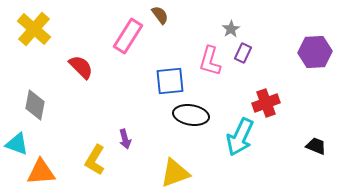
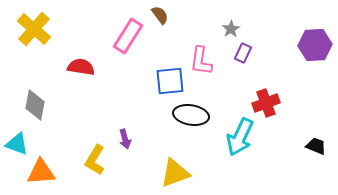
purple hexagon: moved 7 px up
pink L-shape: moved 9 px left; rotated 8 degrees counterclockwise
red semicircle: rotated 36 degrees counterclockwise
